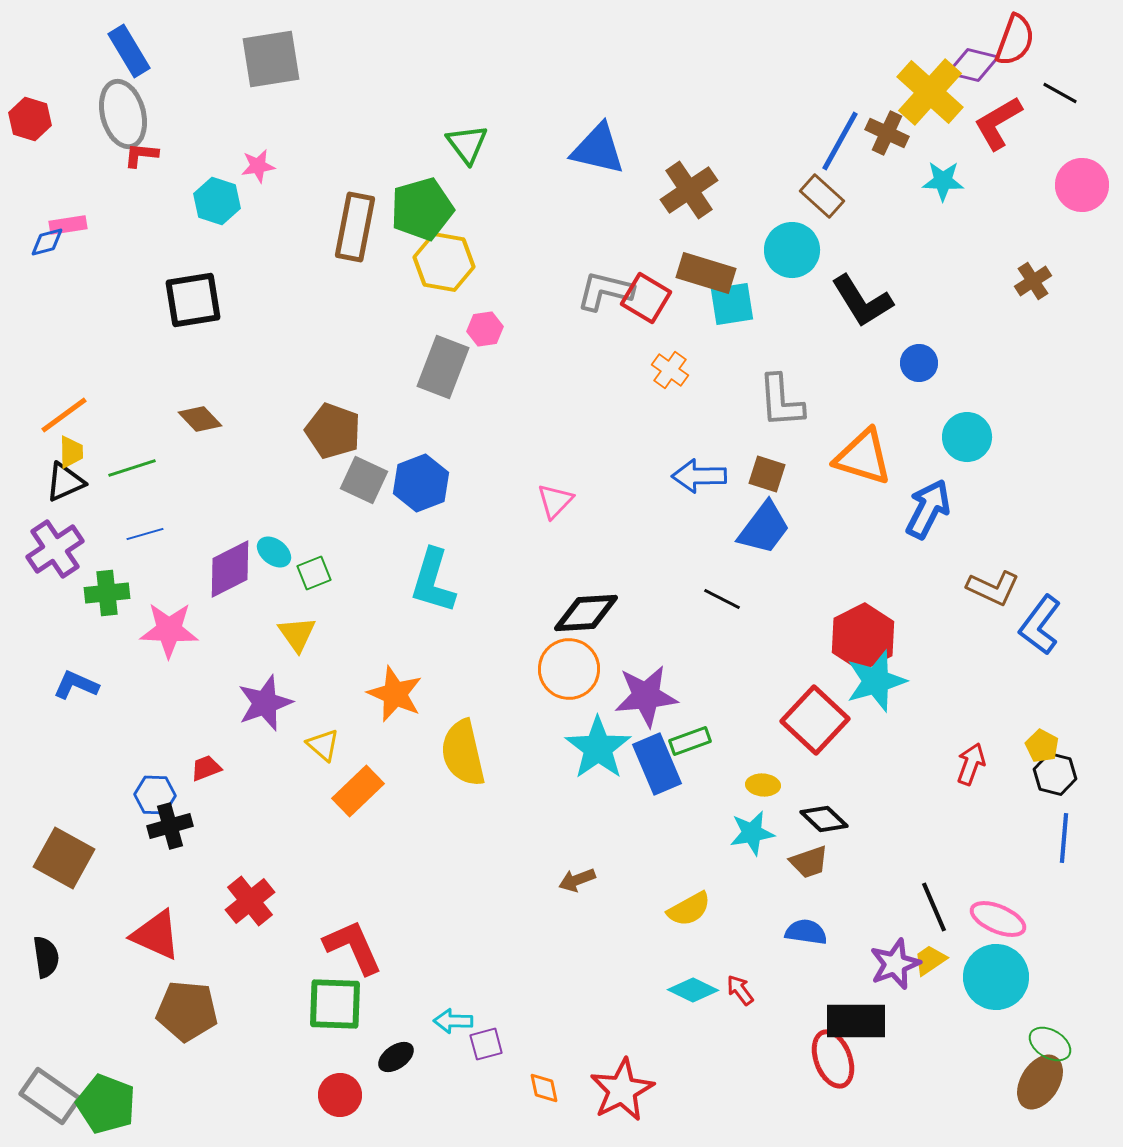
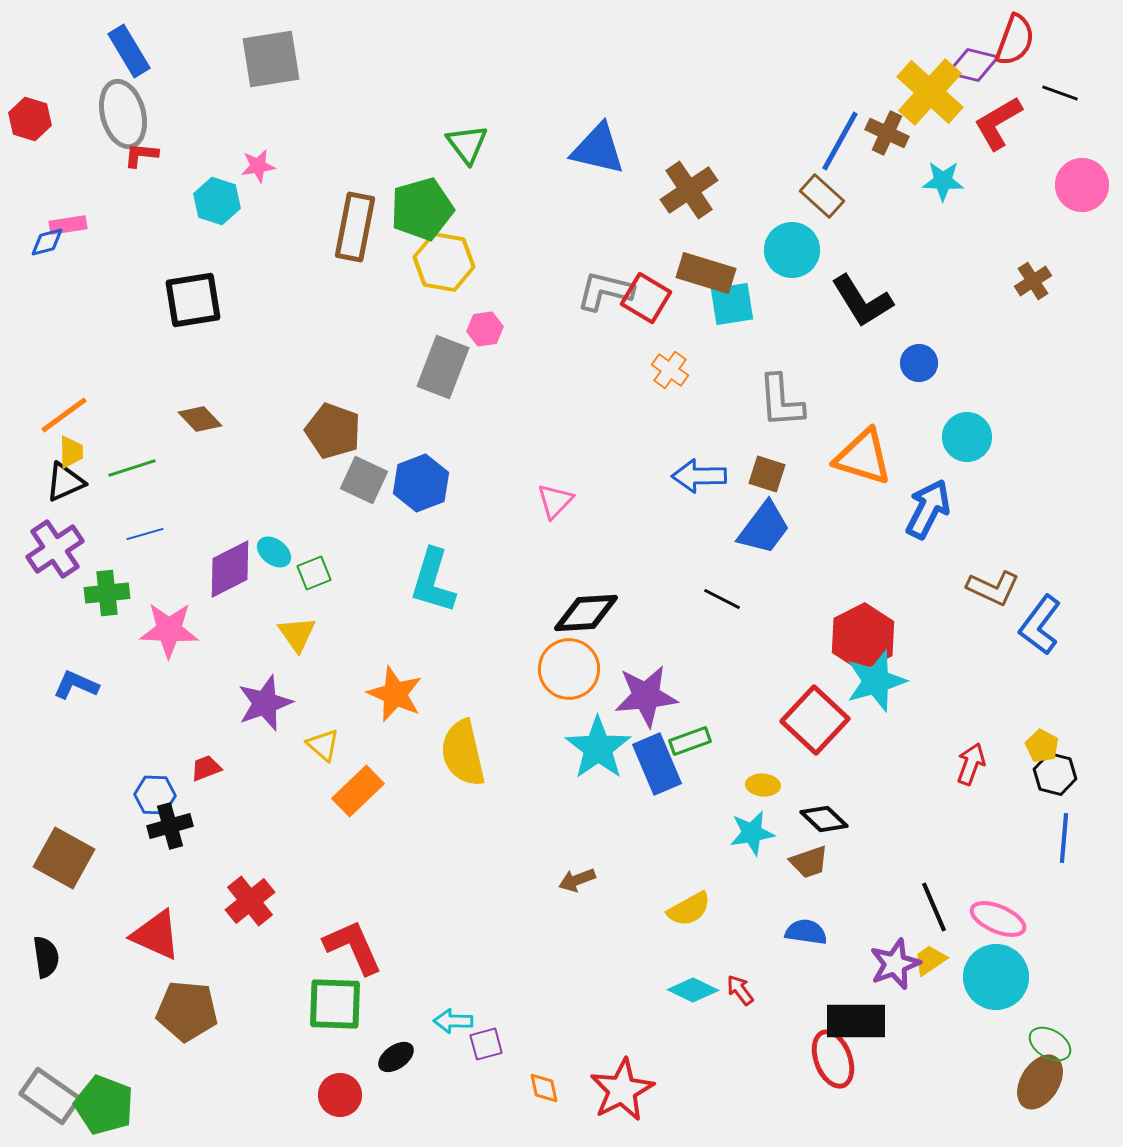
black line at (1060, 93): rotated 9 degrees counterclockwise
green pentagon at (106, 1104): moved 2 px left, 1 px down
